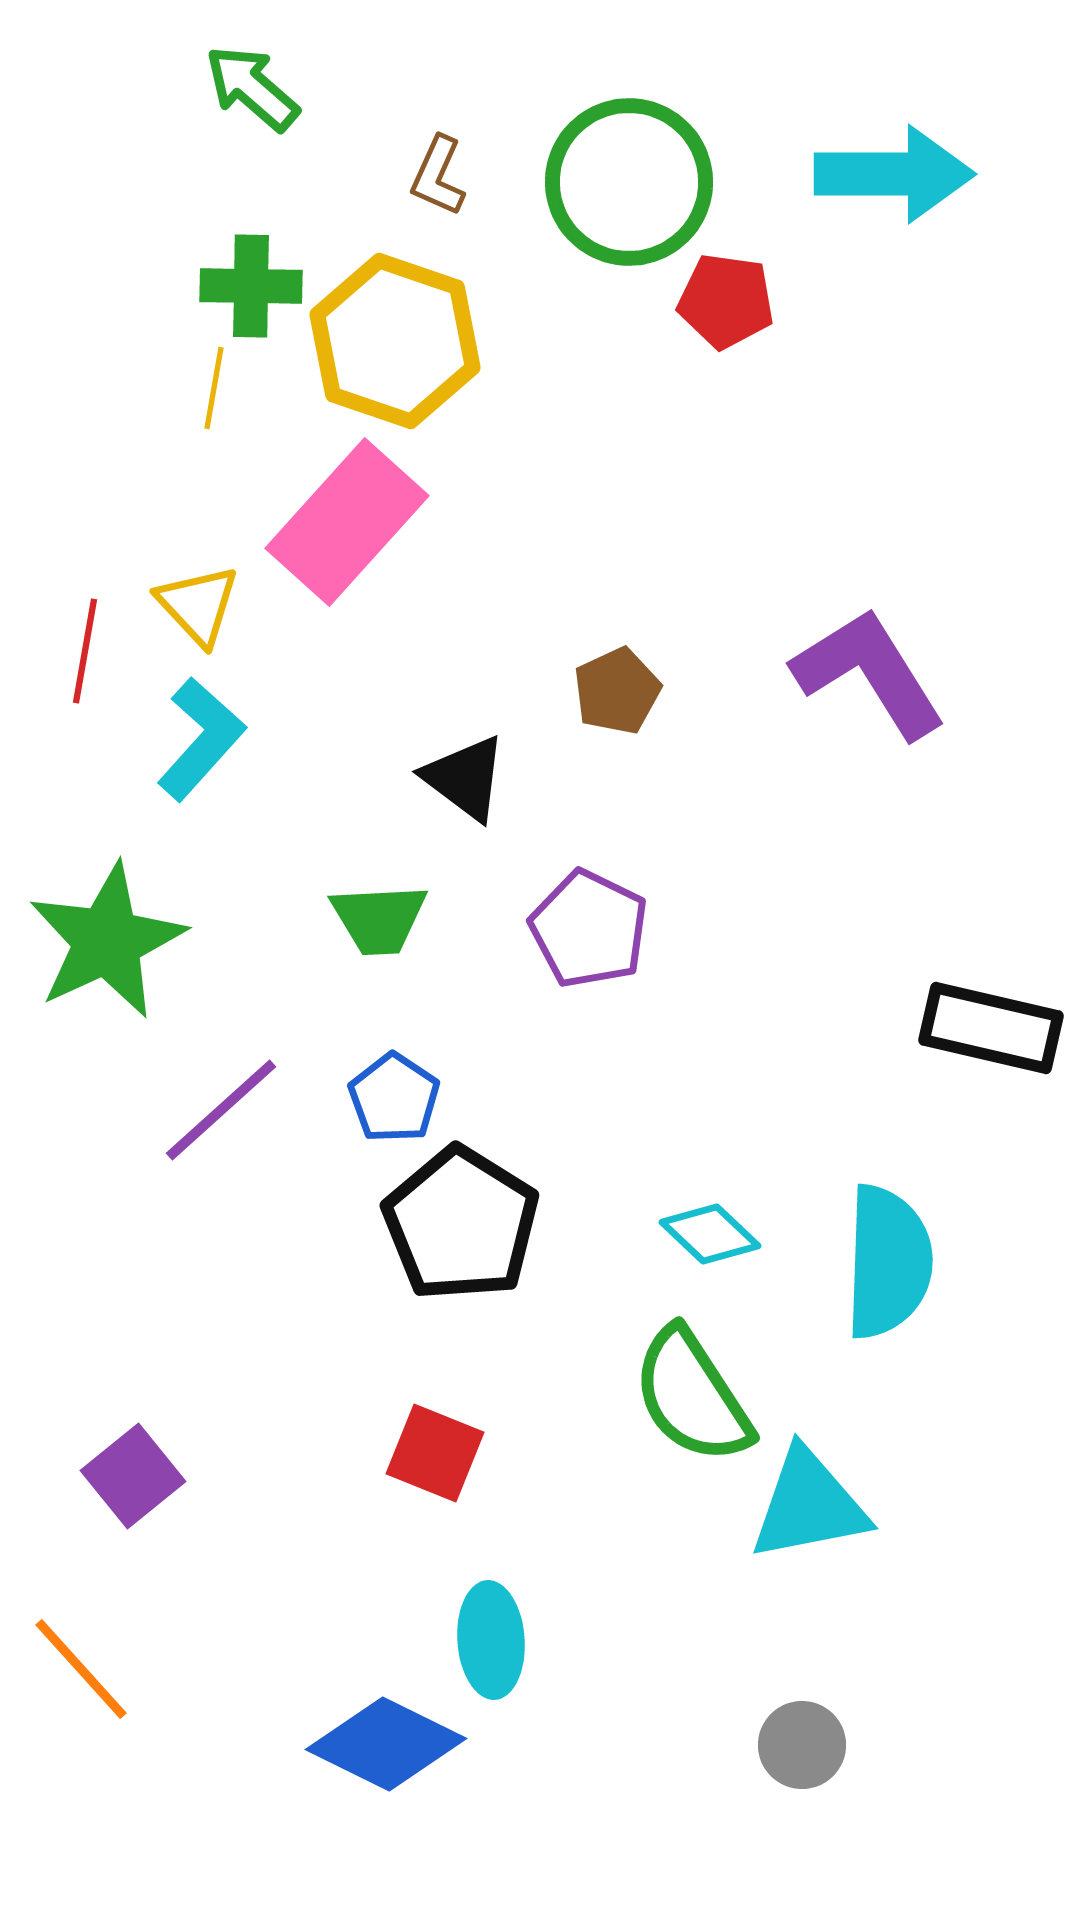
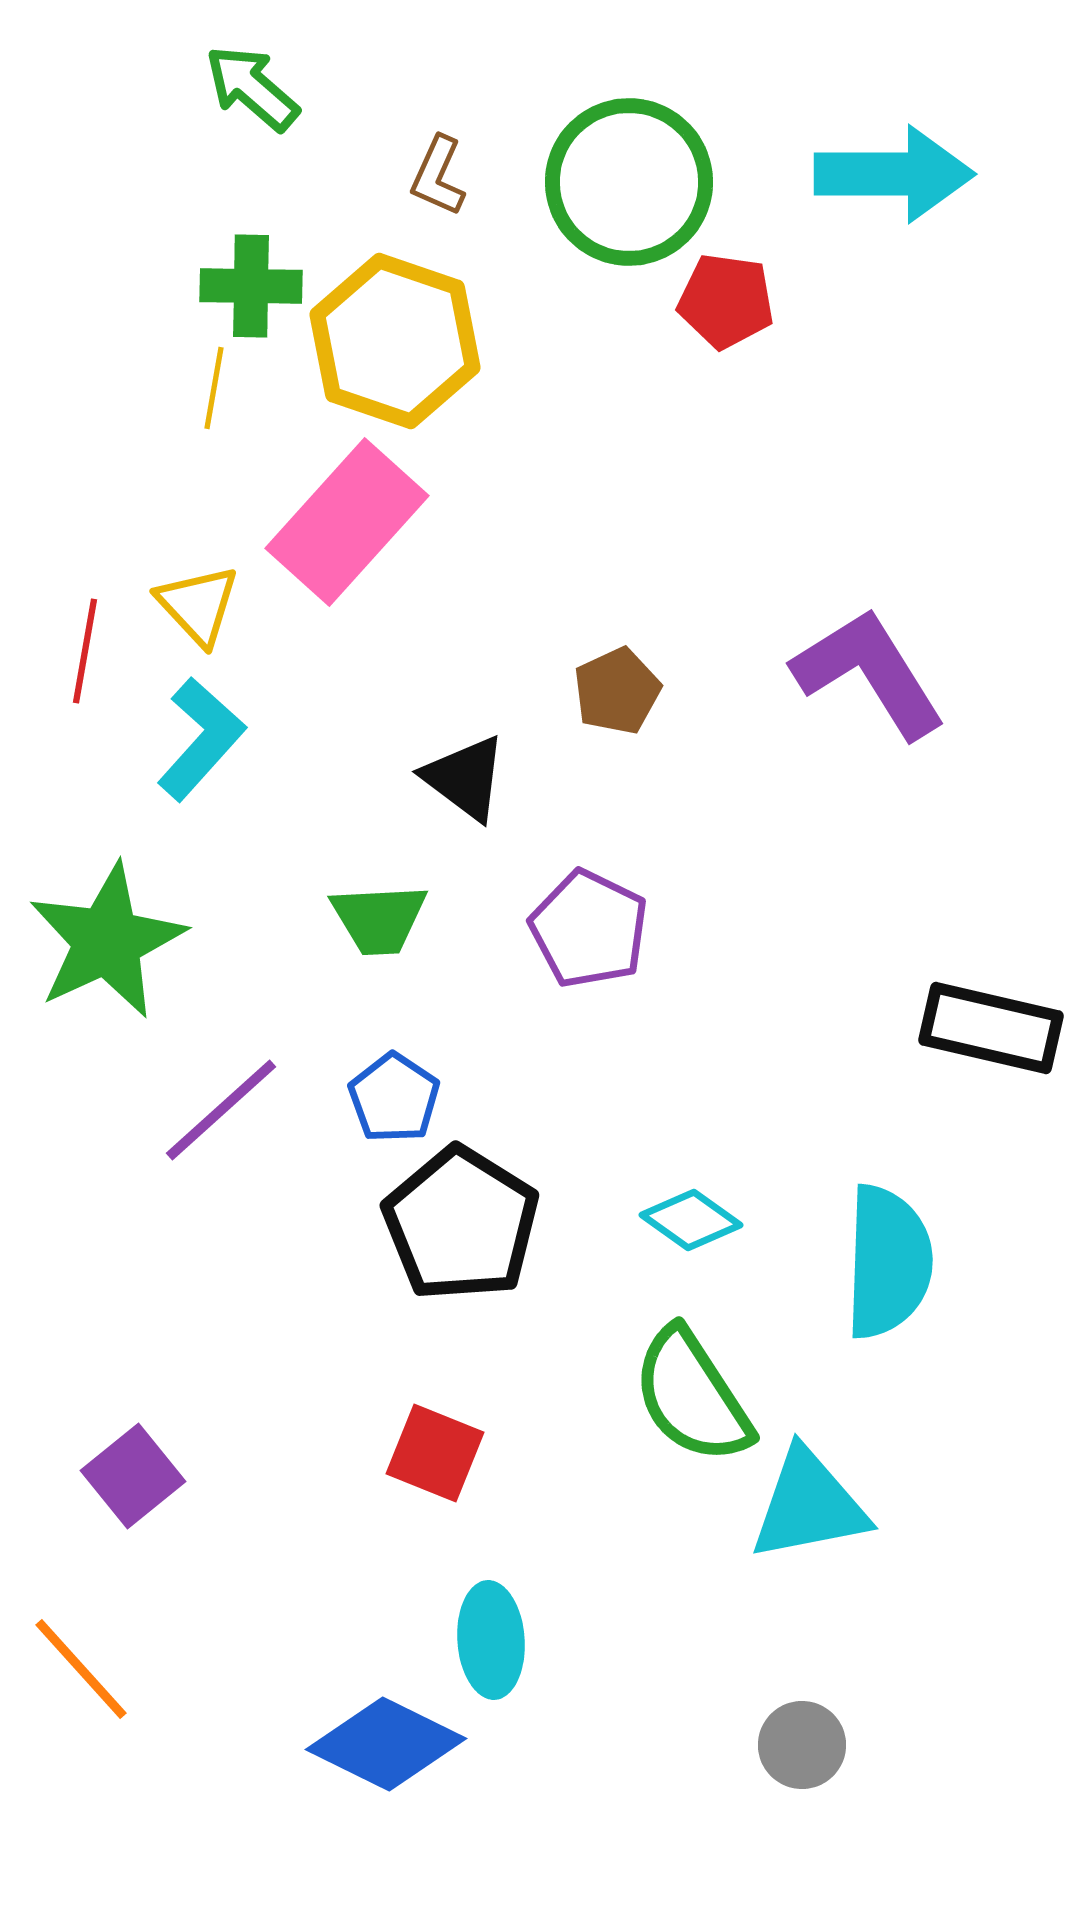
cyan diamond: moved 19 px left, 14 px up; rotated 8 degrees counterclockwise
